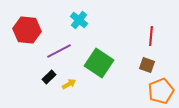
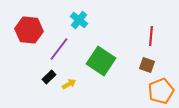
red hexagon: moved 2 px right
purple line: moved 2 px up; rotated 25 degrees counterclockwise
green square: moved 2 px right, 2 px up
